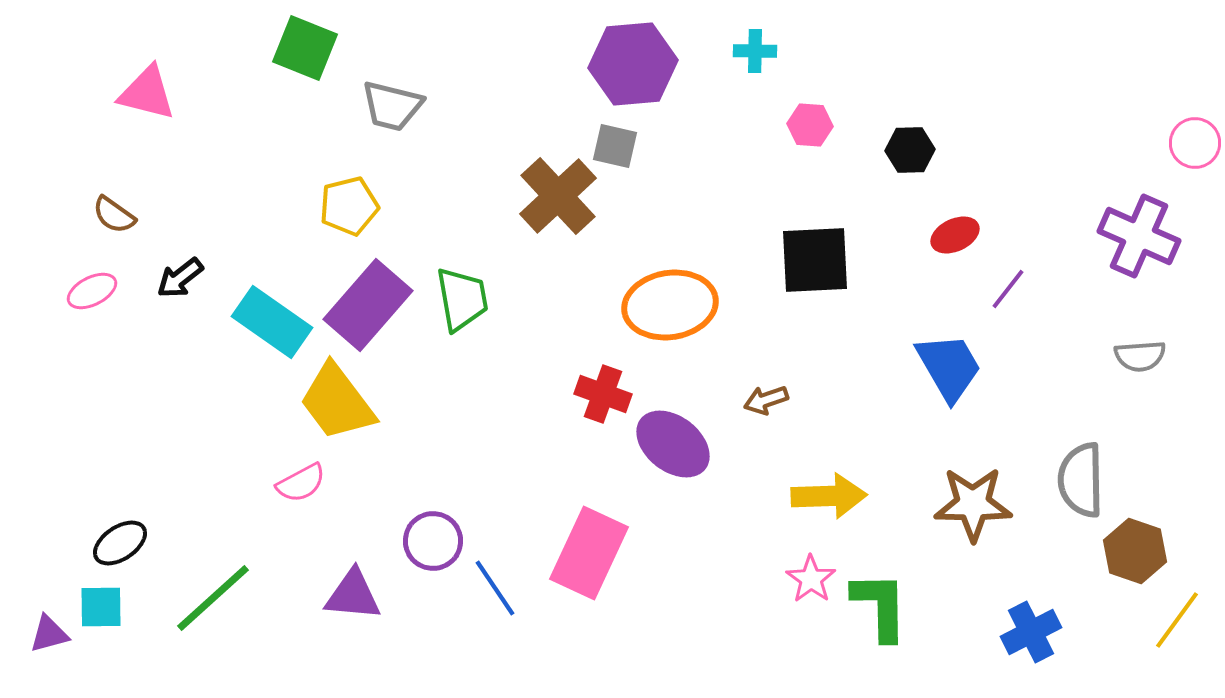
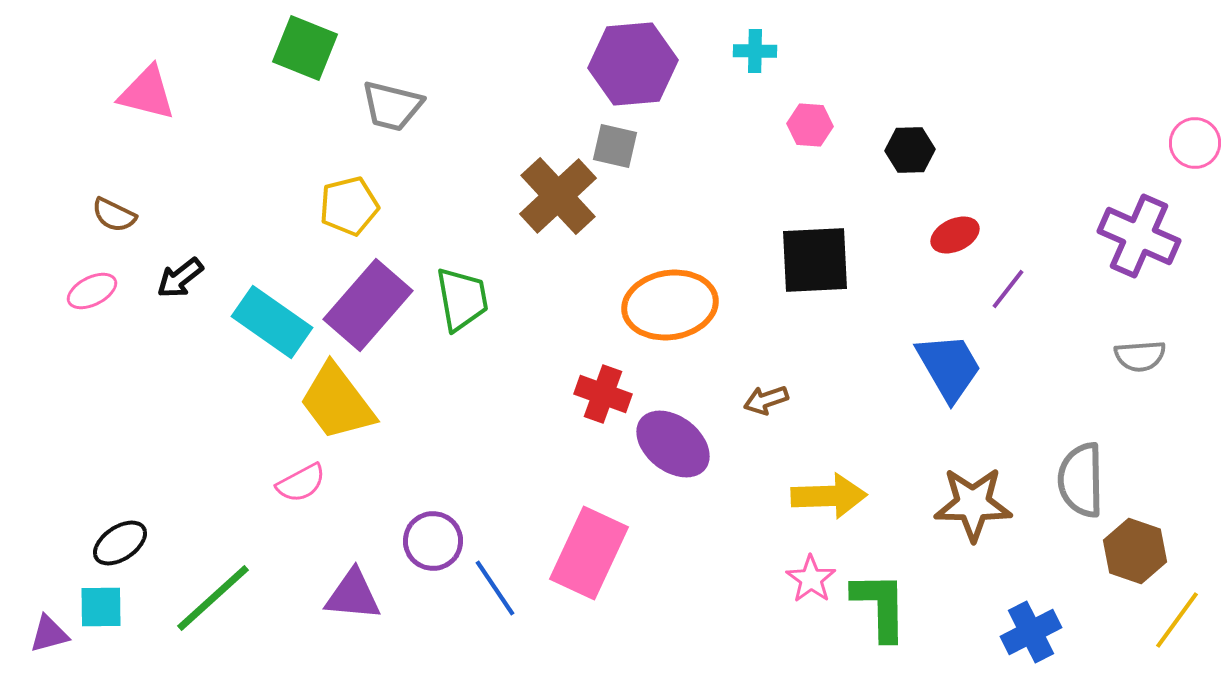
brown semicircle at (114, 215): rotated 9 degrees counterclockwise
